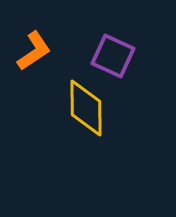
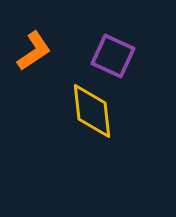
yellow diamond: moved 6 px right, 3 px down; rotated 6 degrees counterclockwise
